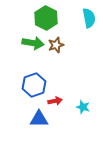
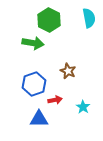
green hexagon: moved 3 px right, 2 px down
brown star: moved 12 px right, 26 px down; rotated 28 degrees counterclockwise
blue hexagon: moved 1 px up
red arrow: moved 1 px up
cyan star: rotated 16 degrees clockwise
